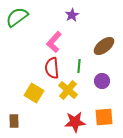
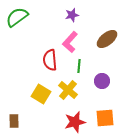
purple star: rotated 16 degrees clockwise
pink L-shape: moved 16 px right
brown ellipse: moved 3 px right, 7 px up
red semicircle: moved 2 px left, 8 px up
yellow square: moved 7 px right, 1 px down
orange square: moved 1 px right, 1 px down
red star: rotated 10 degrees counterclockwise
